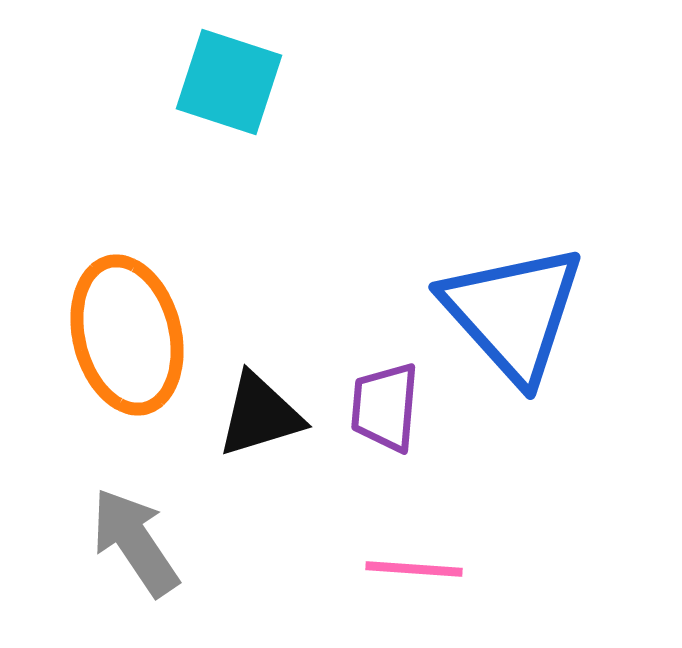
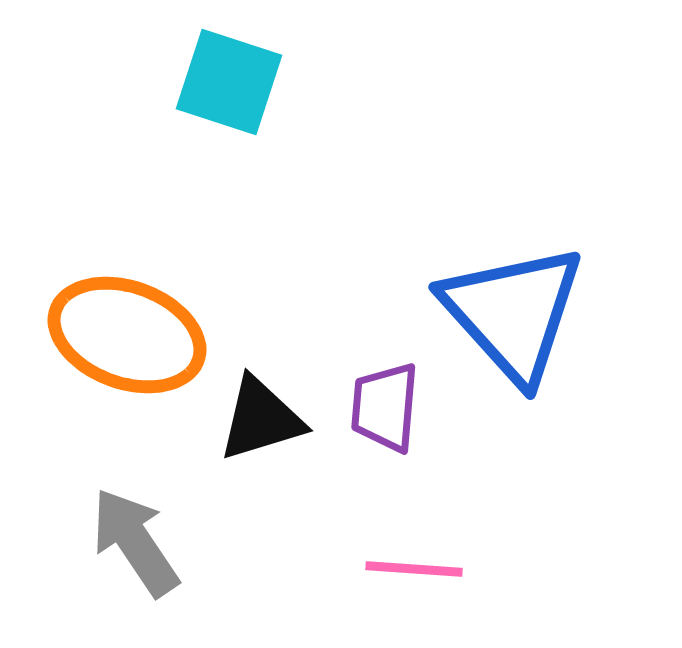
orange ellipse: rotated 56 degrees counterclockwise
black triangle: moved 1 px right, 4 px down
